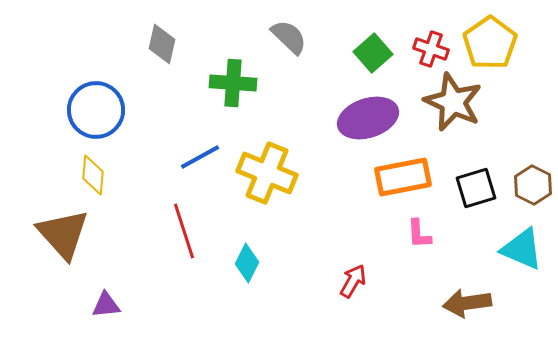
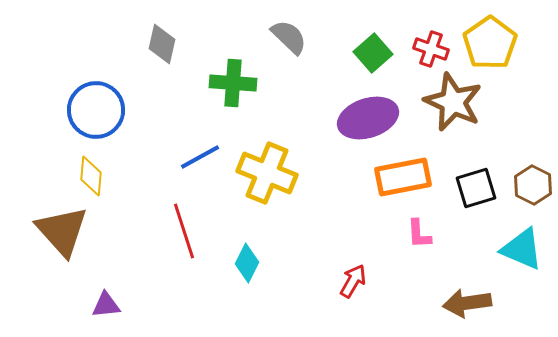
yellow diamond: moved 2 px left, 1 px down
brown triangle: moved 1 px left, 3 px up
